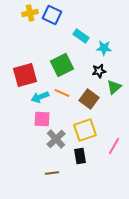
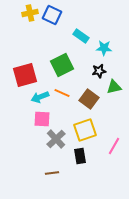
green triangle: rotated 28 degrees clockwise
